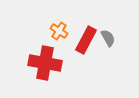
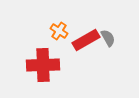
red rectangle: rotated 32 degrees clockwise
red cross: moved 2 px left, 2 px down; rotated 12 degrees counterclockwise
